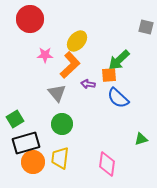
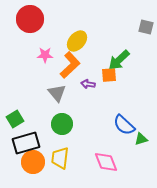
blue semicircle: moved 6 px right, 27 px down
pink diamond: moved 1 px left, 2 px up; rotated 30 degrees counterclockwise
